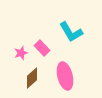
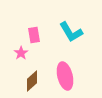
pink rectangle: moved 8 px left, 13 px up; rotated 35 degrees clockwise
pink star: rotated 16 degrees counterclockwise
brown diamond: moved 3 px down
